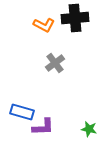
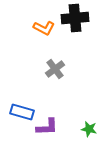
orange L-shape: moved 3 px down
gray cross: moved 6 px down
purple L-shape: moved 4 px right
